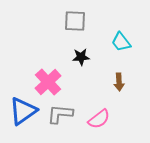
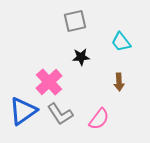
gray square: rotated 15 degrees counterclockwise
pink cross: moved 1 px right
gray L-shape: rotated 128 degrees counterclockwise
pink semicircle: rotated 15 degrees counterclockwise
